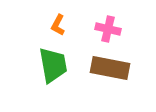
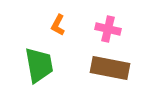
green trapezoid: moved 14 px left
